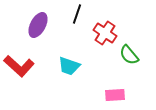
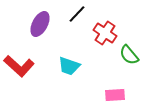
black line: rotated 24 degrees clockwise
purple ellipse: moved 2 px right, 1 px up
